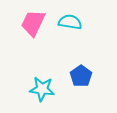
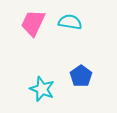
cyan star: rotated 15 degrees clockwise
